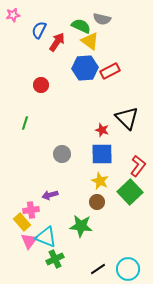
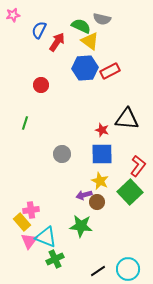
black triangle: moved 1 px down; rotated 40 degrees counterclockwise
purple arrow: moved 34 px right
black line: moved 2 px down
